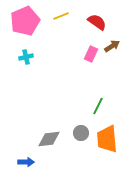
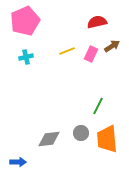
yellow line: moved 6 px right, 35 px down
red semicircle: rotated 48 degrees counterclockwise
blue arrow: moved 8 px left
